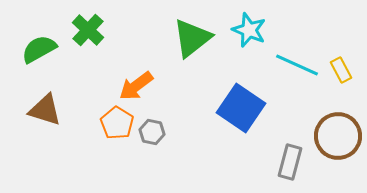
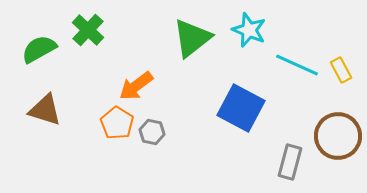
blue square: rotated 6 degrees counterclockwise
